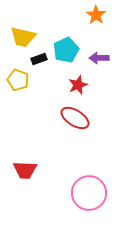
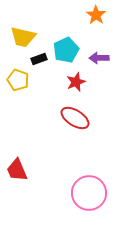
red star: moved 2 px left, 3 px up
red trapezoid: moved 8 px left; rotated 65 degrees clockwise
